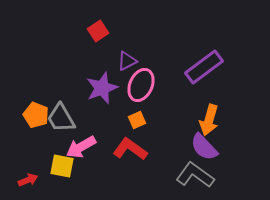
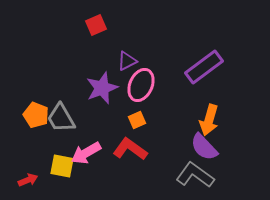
red square: moved 2 px left, 6 px up; rotated 10 degrees clockwise
pink arrow: moved 5 px right, 6 px down
